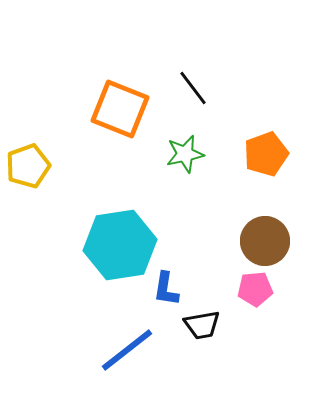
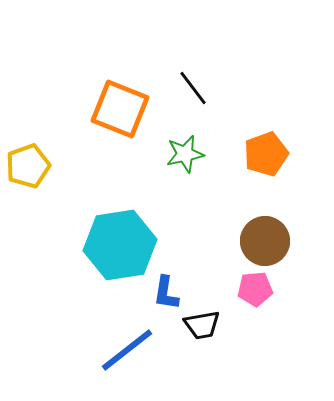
blue L-shape: moved 4 px down
